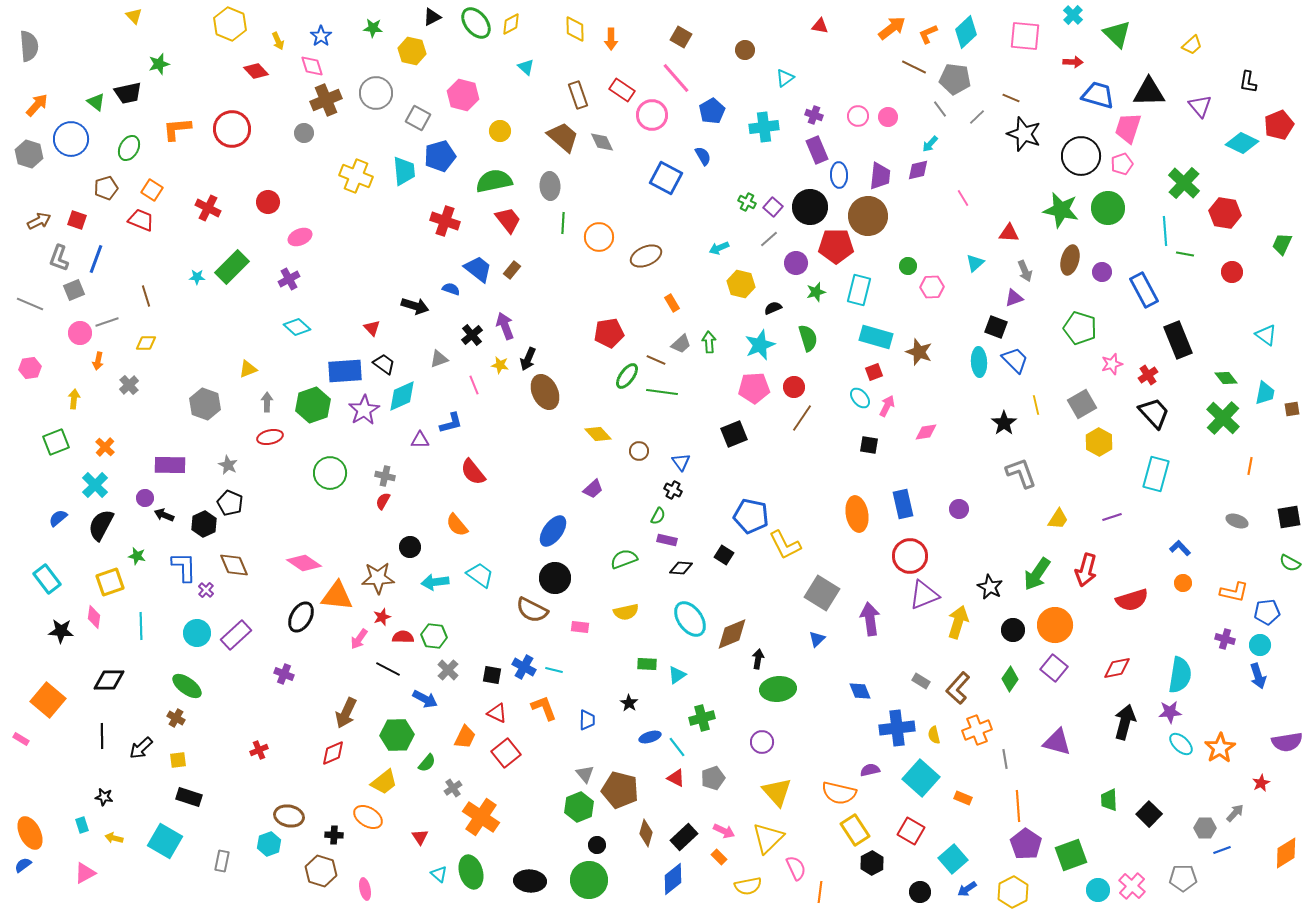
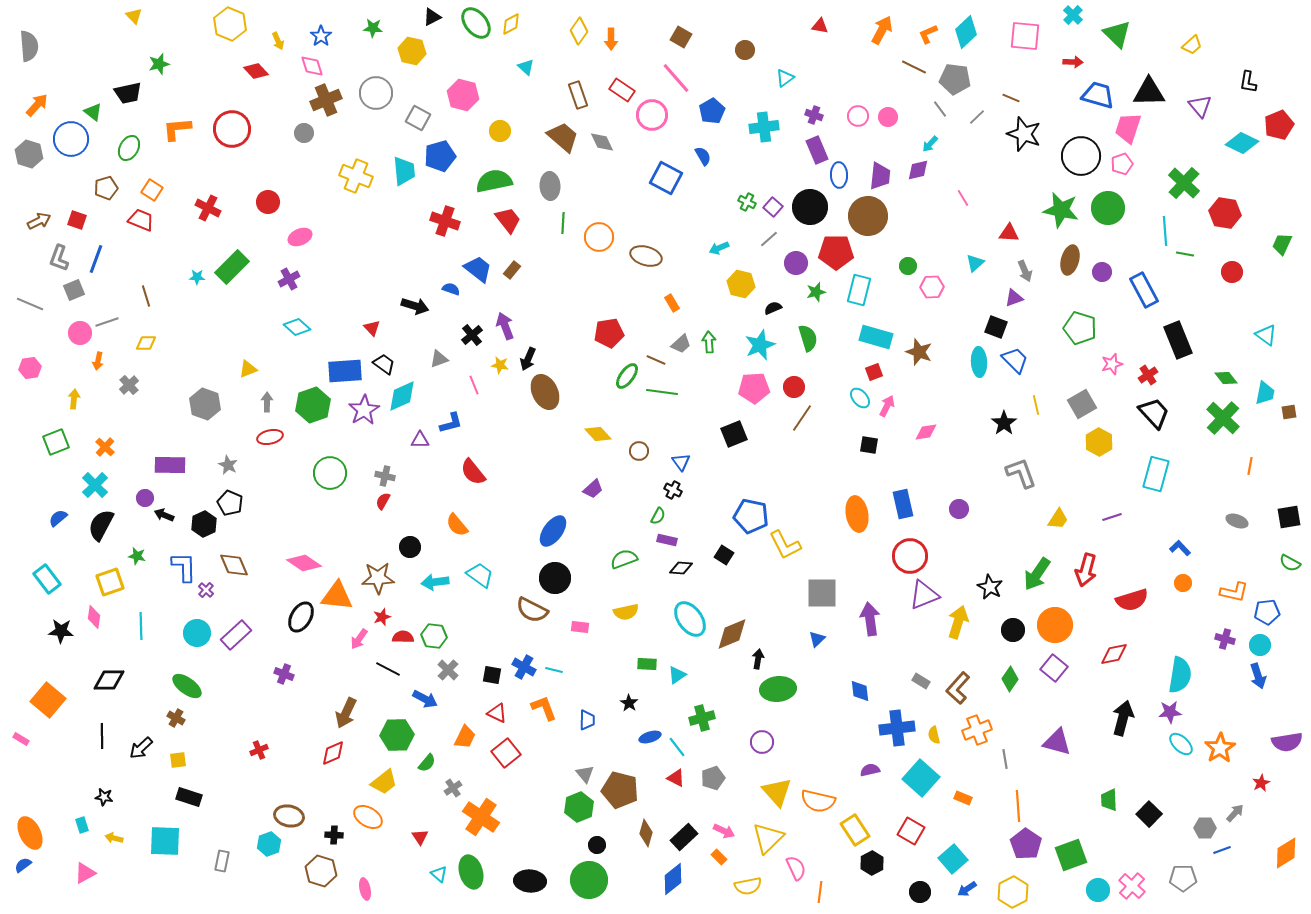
orange arrow at (892, 28): moved 10 px left, 2 px down; rotated 24 degrees counterclockwise
yellow diamond at (575, 29): moved 4 px right, 2 px down; rotated 36 degrees clockwise
green triangle at (96, 102): moved 3 px left, 10 px down
red pentagon at (836, 246): moved 6 px down
brown ellipse at (646, 256): rotated 40 degrees clockwise
brown square at (1292, 409): moved 3 px left, 3 px down
gray square at (822, 593): rotated 32 degrees counterclockwise
red diamond at (1117, 668): moved 3 px left, 14 px up
blue diamond at (860, 691): rotated 15 degrees clockwise
black arrow at (1125, 722): moved 2 px left, 4 px up
orange semicircle at (839, 793): moved 21 px left, 8 px down
cyan square at (165, 841): rotated 28 degrees counterclockwise
